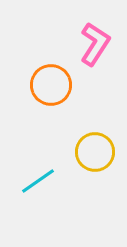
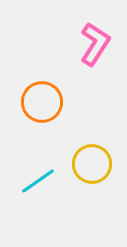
orange circle: moved 9 px left, 17 px down
yellow circle: moved 3 px left, 12 px down
